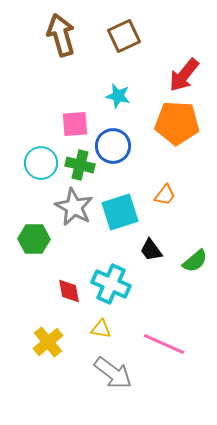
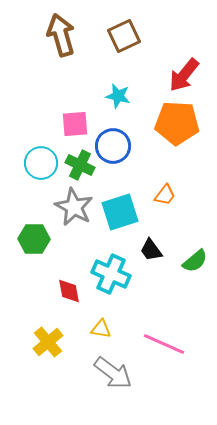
green cross: rotated 12 degrees clockwise
cyan cross: moved 10 px up
